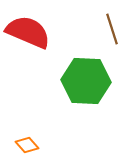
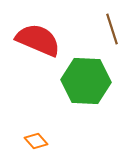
red semicircle: moved 10 px right, 8 px down
orange diamond: moved 9 px right, 4 px up
